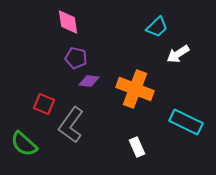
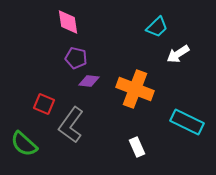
cyan rectangle: moved 1 px right
